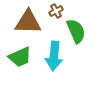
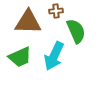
brown cross: rotated 24 degrees clockwise
cyan arrow: rotated 20 degrees clockwise
